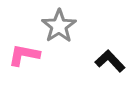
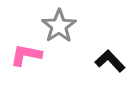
pink L-shape: moved 2 px right
